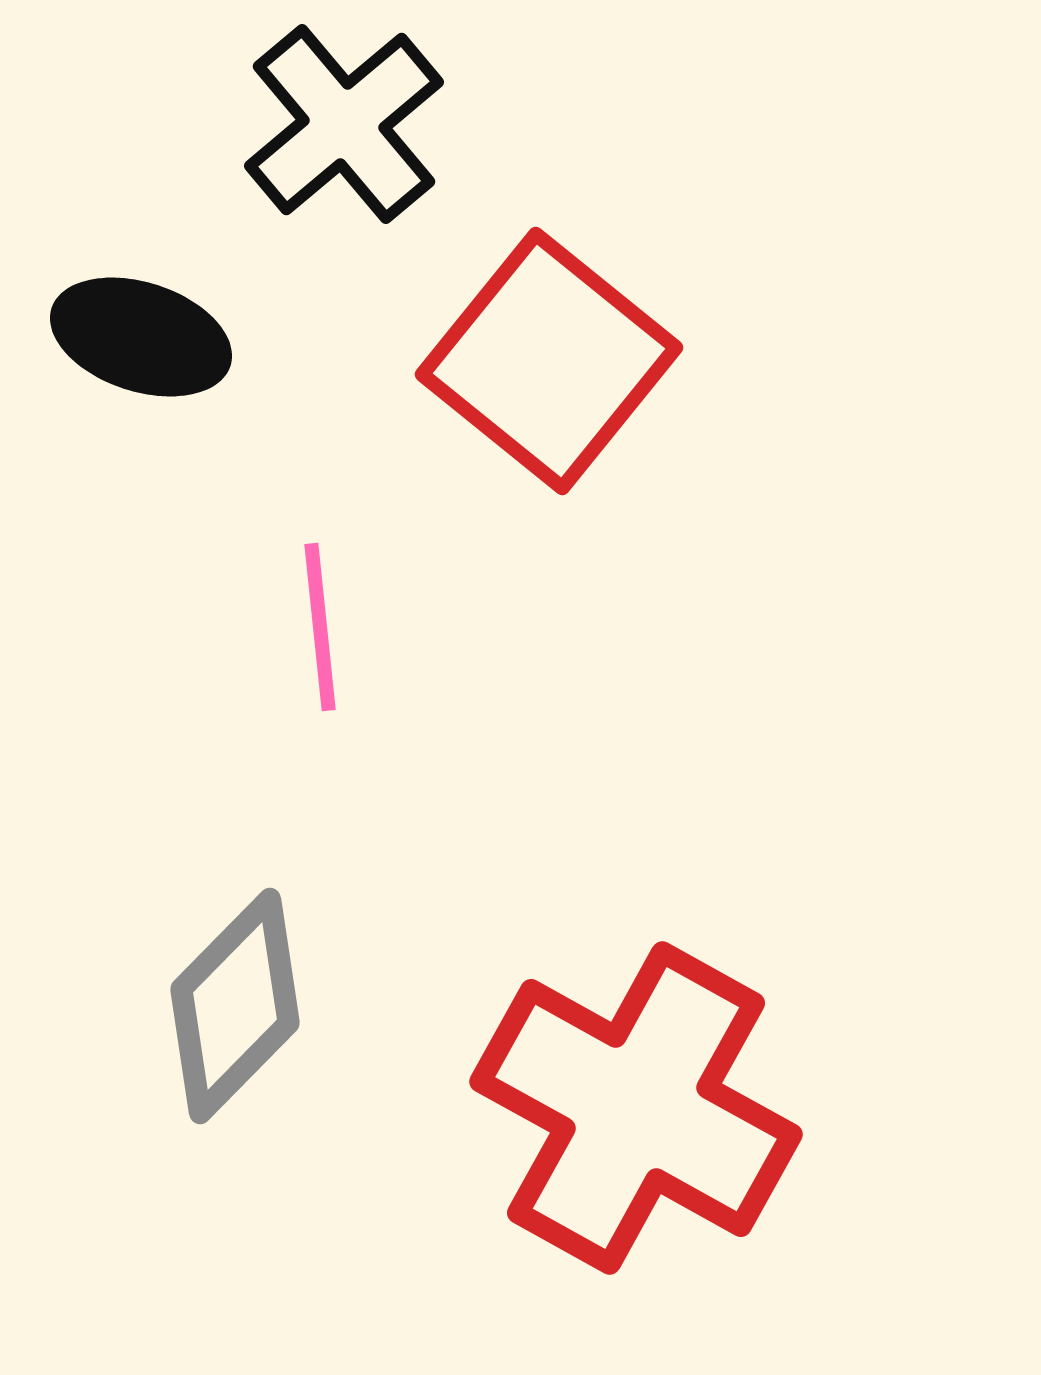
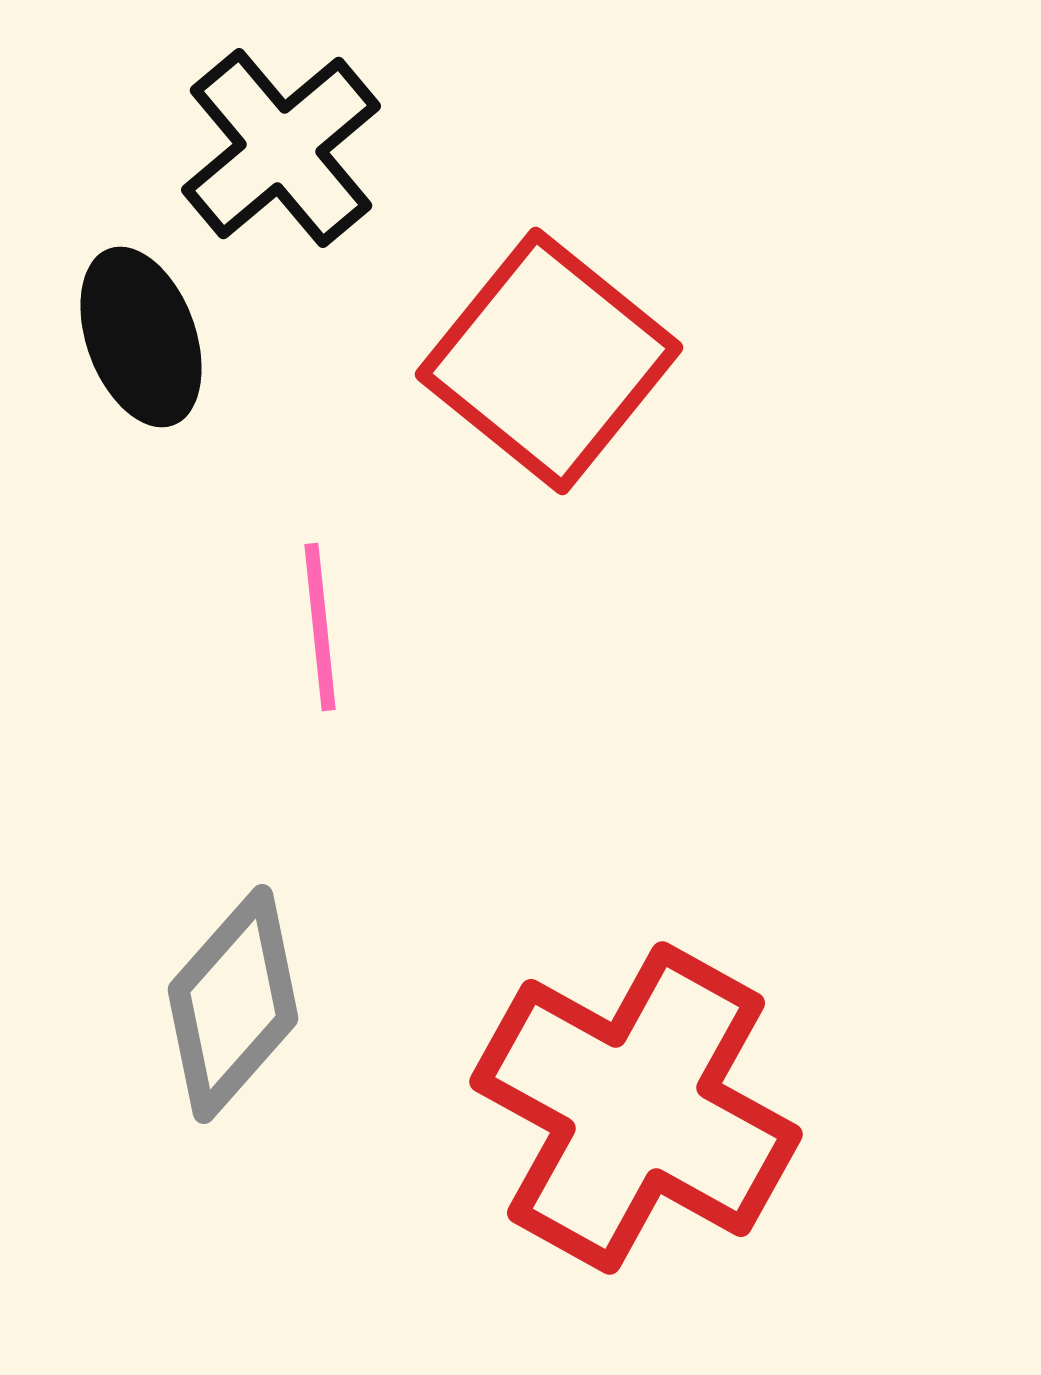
black cross: moved 63 px left, 24 px down
black ellipse: rotated 52 degrees clockwise
gray diamond: moved 2 px left, 2 px up; rotated 3 degrees counterclockwise
